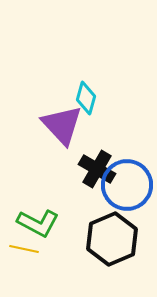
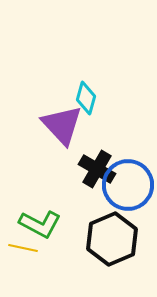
blue circle: moved 1 px right
green L-shape: moved 2 px right, 1 px down
yellow line: moved 1 px left, 1 px up
